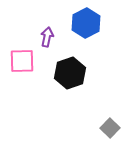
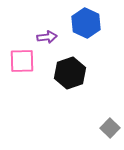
blue hexagon: rotated 8 degrees counterclockwise
purple arrow: rotated 72 degrees clockwise
